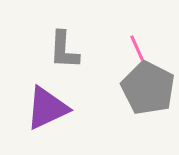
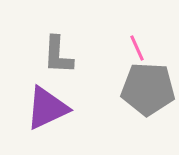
gray L-shape: moved 6 px left, 5 px down
gray pentagon: moved 1 px down; rotated 24 degrees counterclockwise
